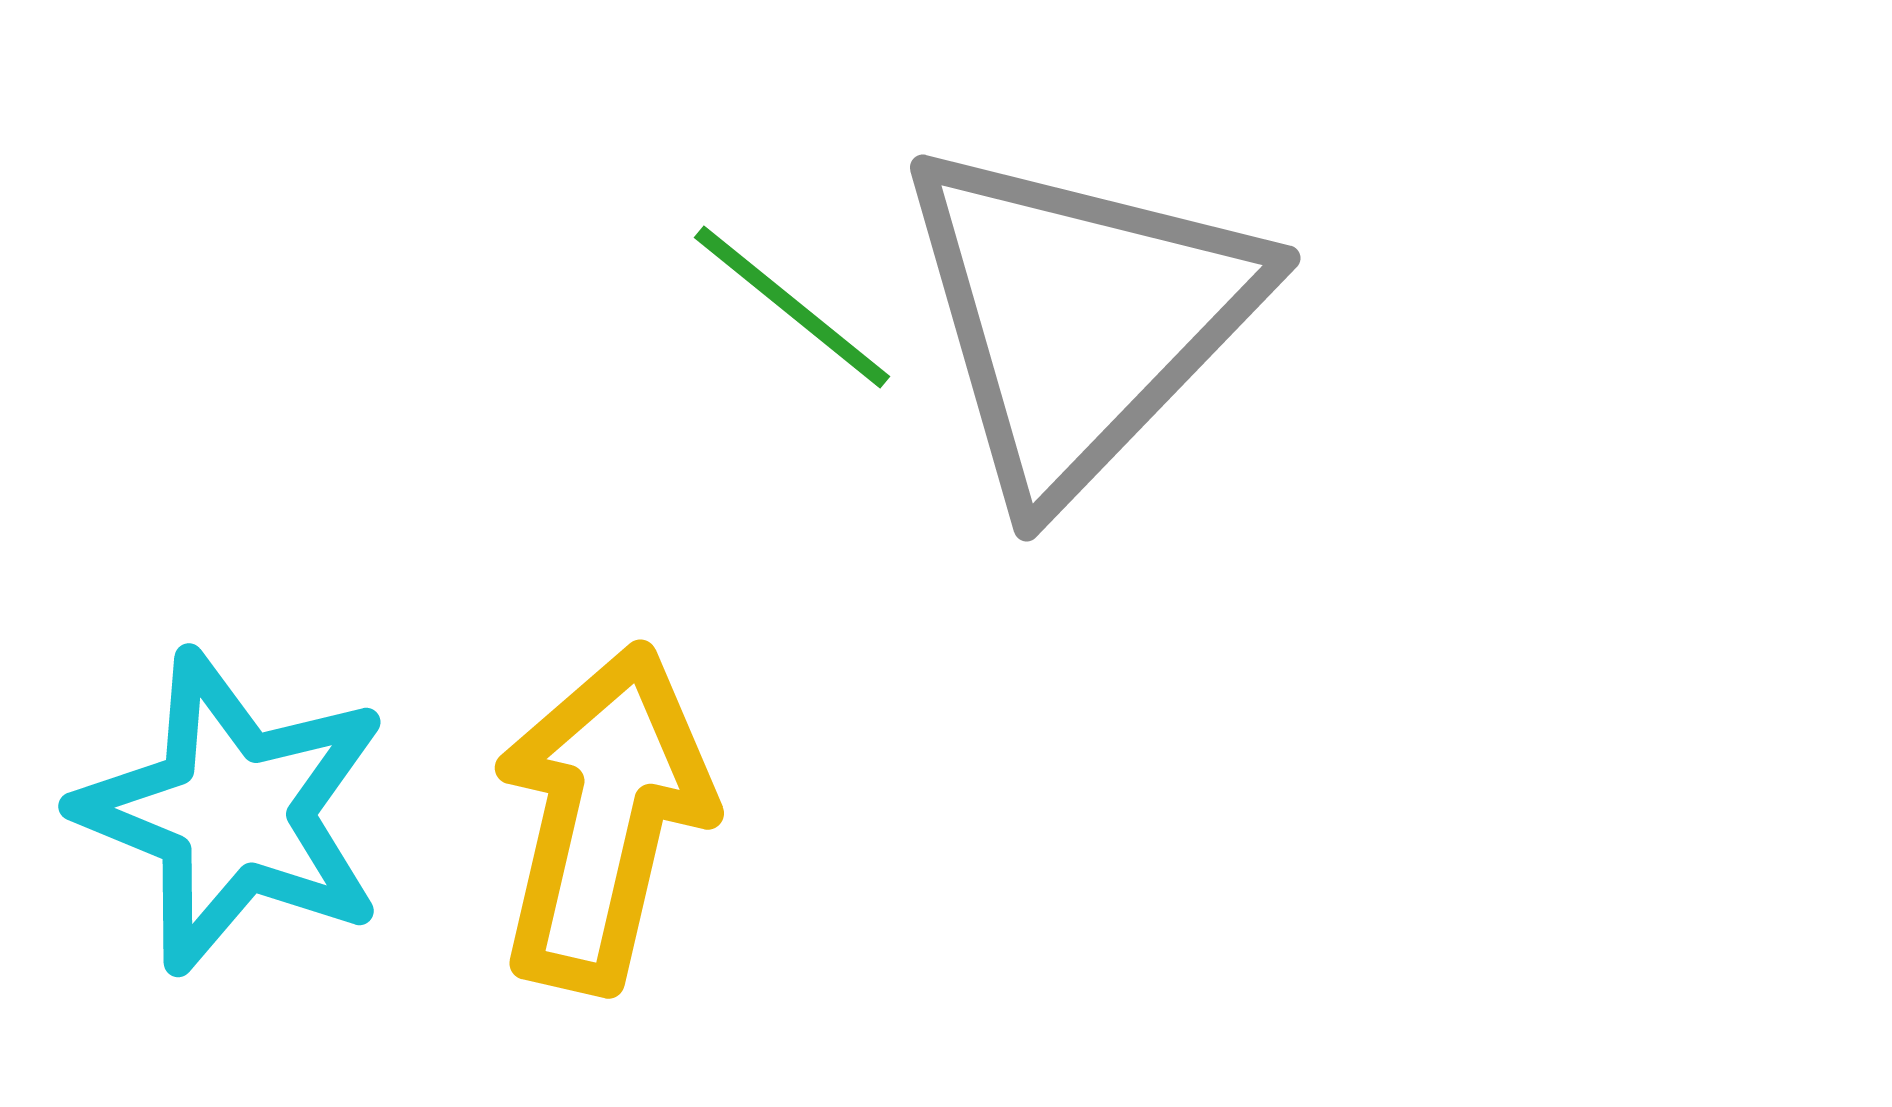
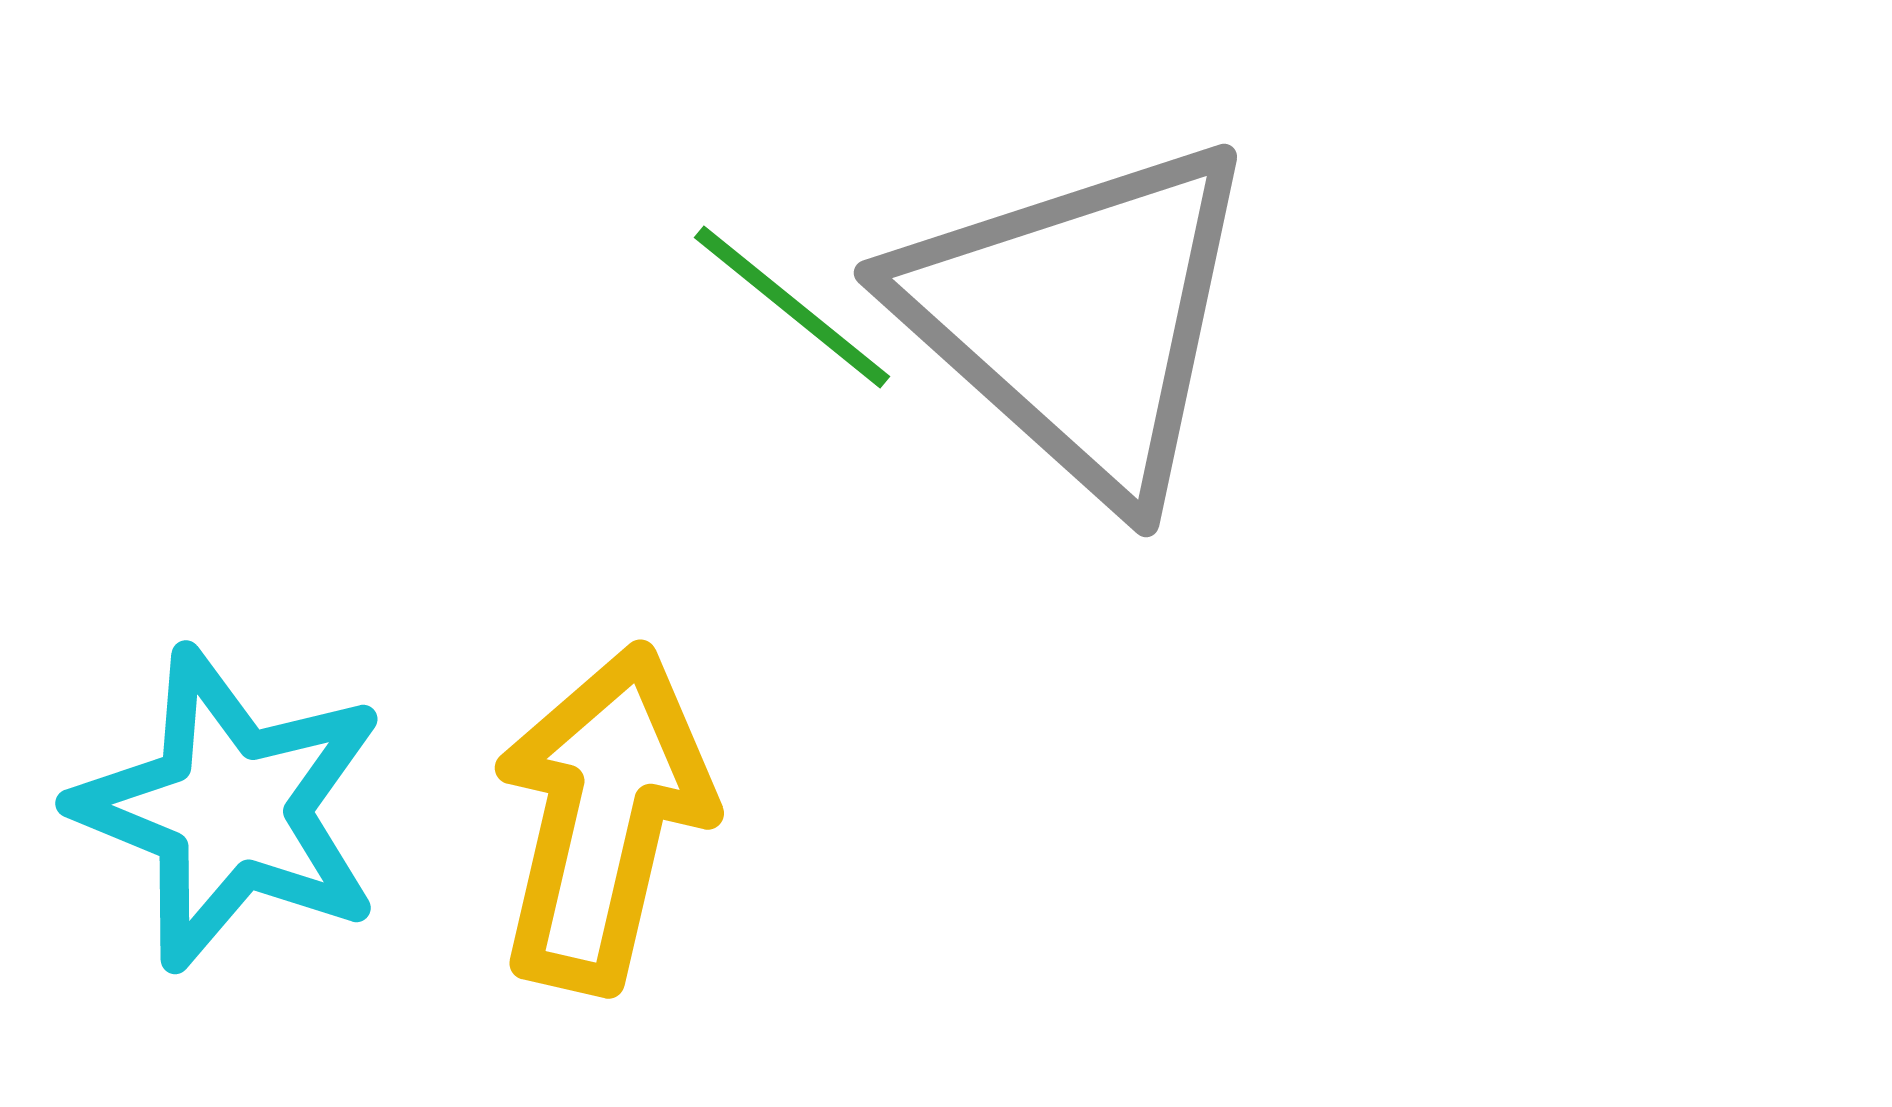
gray triangle: rotated 32 degrees counterclockwise
cyan star: moved 3 px left, 3 px up
